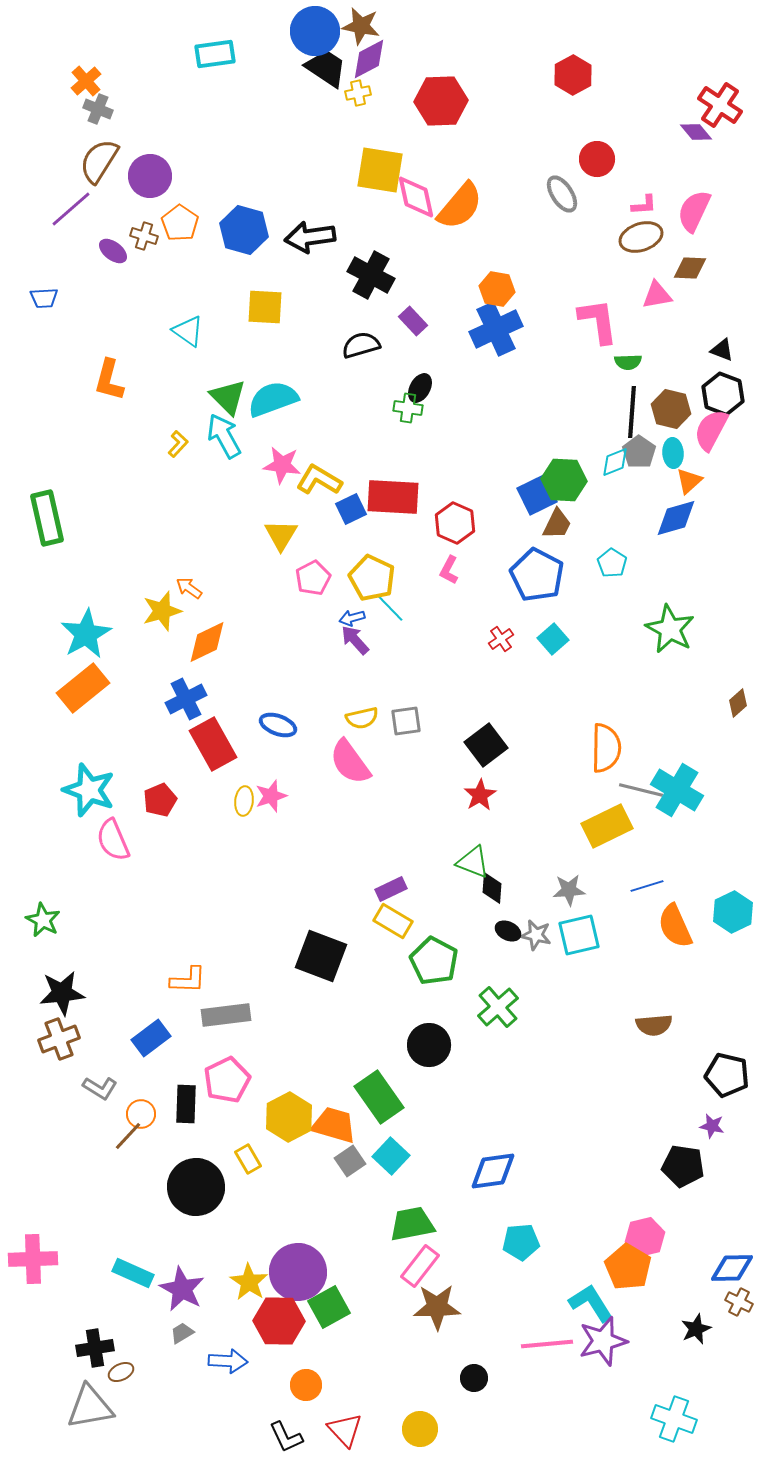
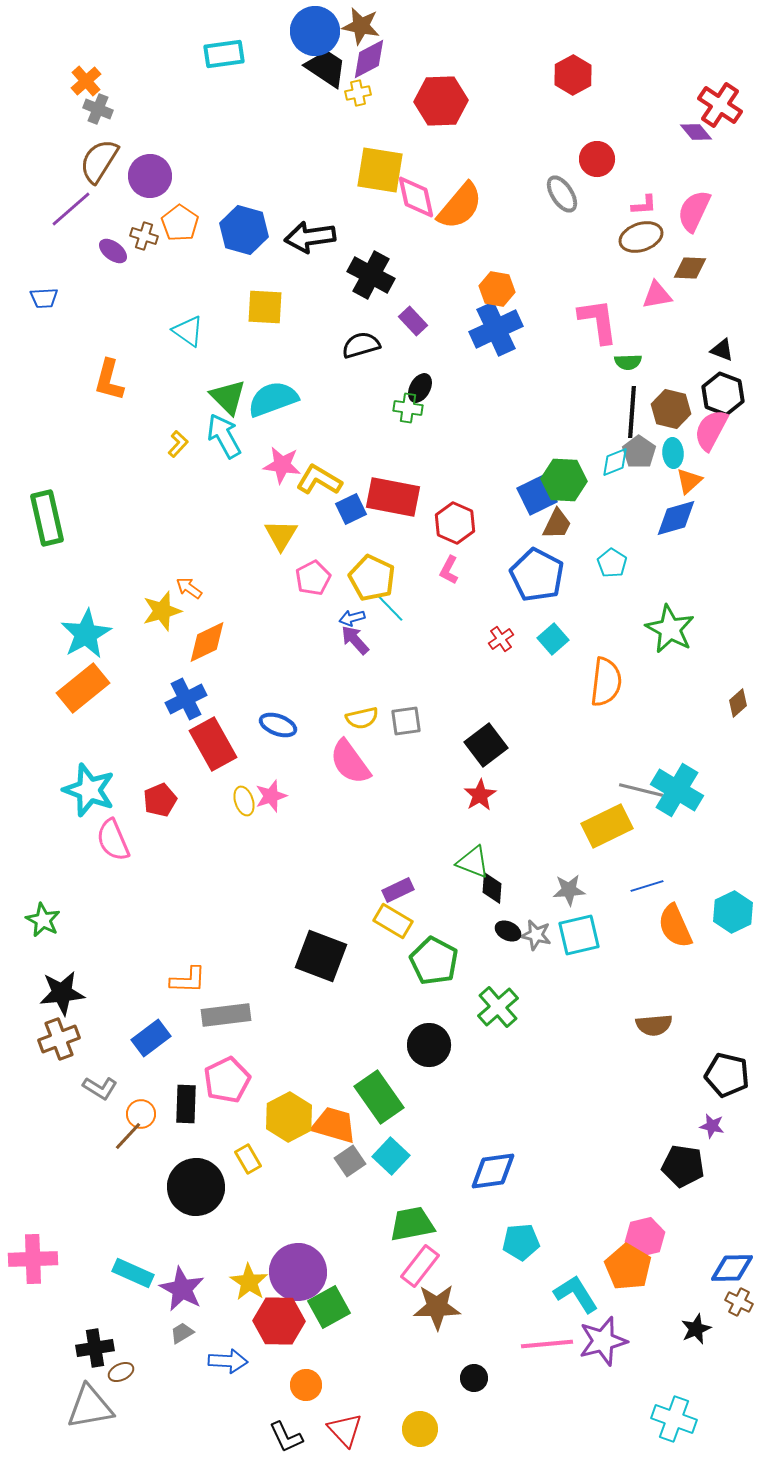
cyan rectangle at (215, 54): moved 9 px right
red rectangle at (393, 497): rotated 8 degrees clockwise
orange semicircle at (606, 748): moved 66 px up; rotated 6 degrees clockwise
yellow ellipse at (244, 801): rotated 24 degrees counterclockwise
purple rectangle at (391, 889): moved 7 px right, 1 px down
cyan L-shape at (591, 1303): moved 15 px left, 9 px up
